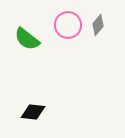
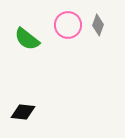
gray diamond: rotated 20 degrees counterclockwise
black diamond: moved 10 px left
